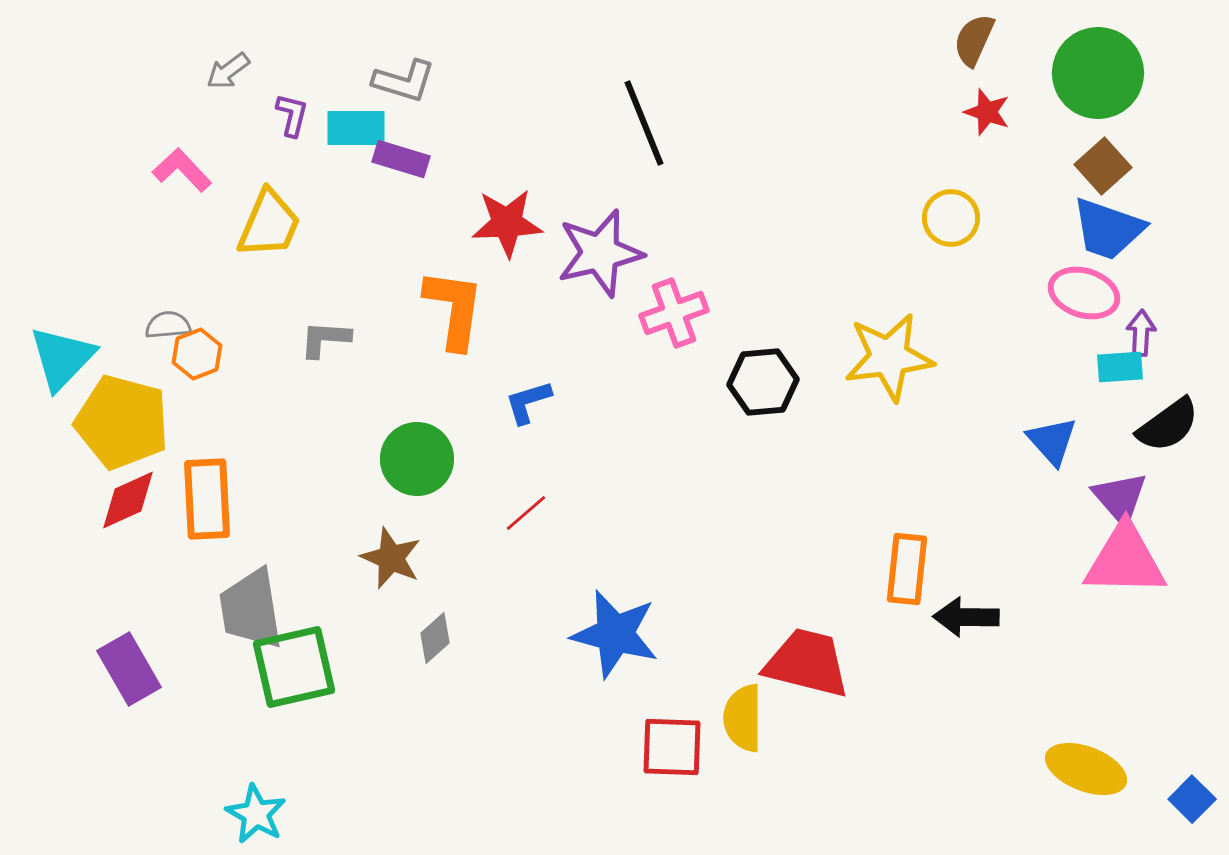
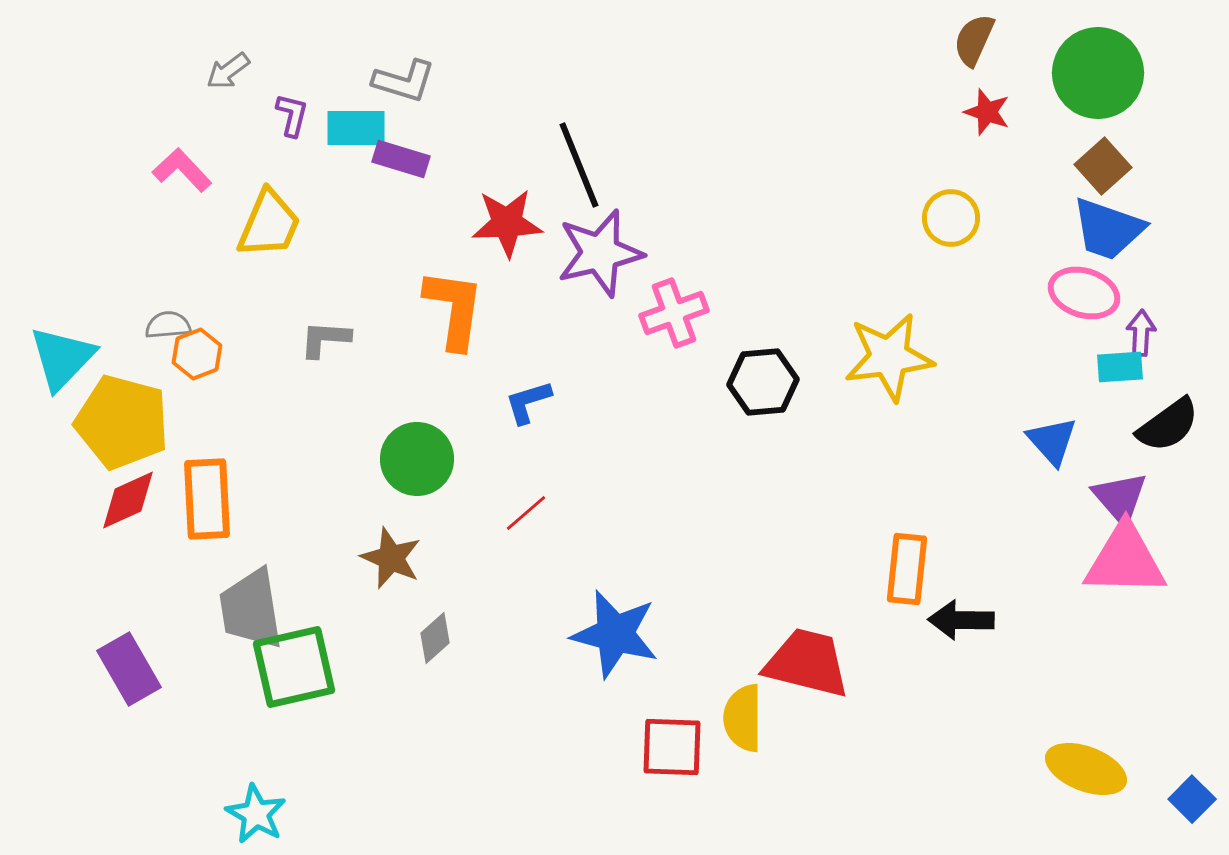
black line at (644, 123): moved 65 px left, 42 px down
black arrow at (966, 617): moved 5 px left, 3 px down
